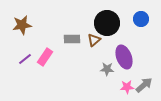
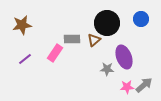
pink rectangle: moved 10 px right, 4 px up
